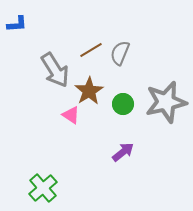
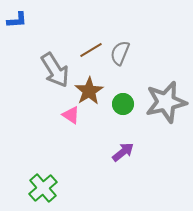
blue L-shape: moved 4 px up
